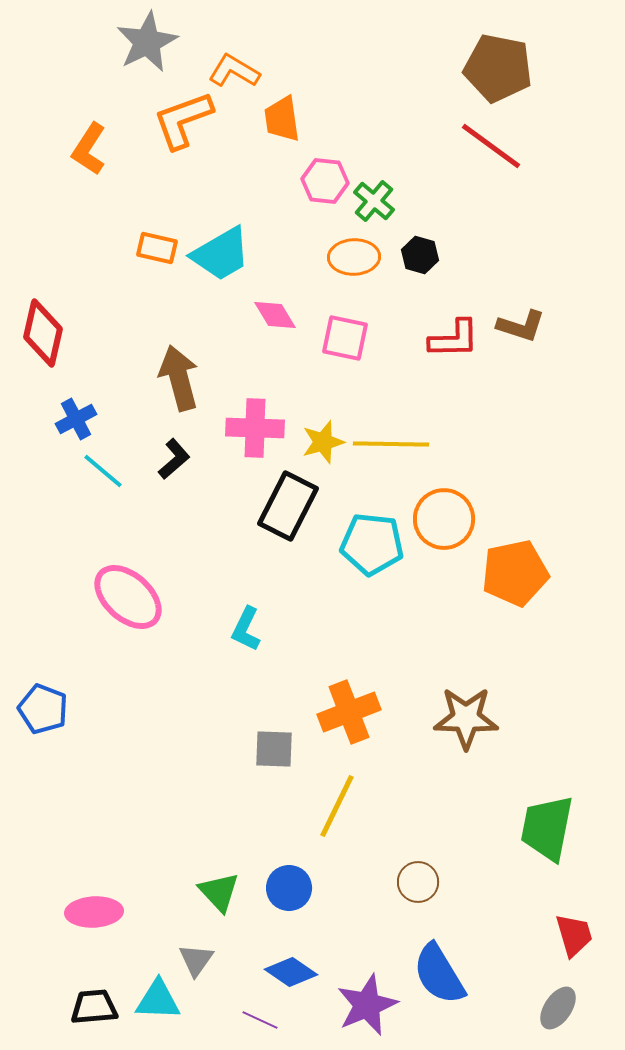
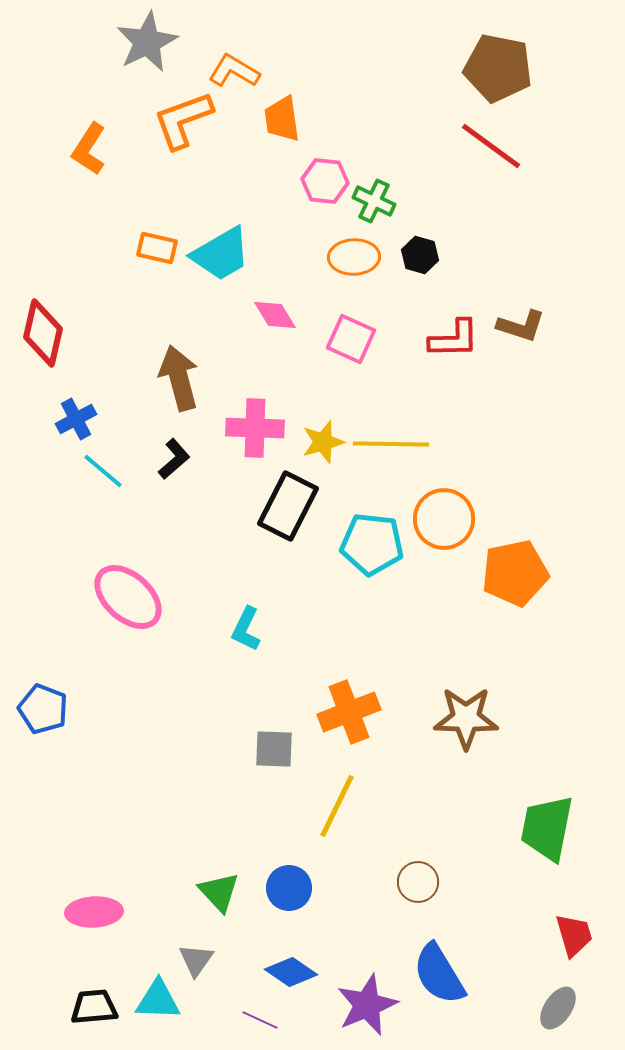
green cross at (374, 201): rotated 15 degrees counterclockwise
pink square at (345, 338): moved 6 px right, 1 px down; rotated 12 degrees clockwise
